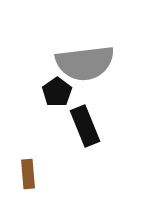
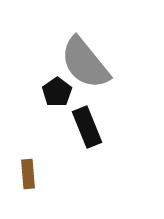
gray semicircle: rotated 58 degrees clockwise
black rectangle: moved 2 px right, 1 px down
